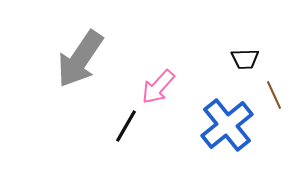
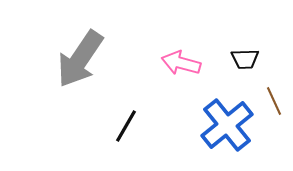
pink arrow: moved 23 px right, 24 px up; rotated 63 degrees clockwise
brown line: moved 6 px down
